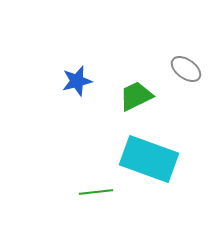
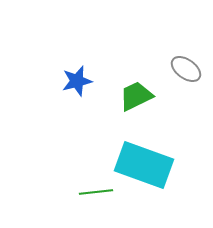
cyan rectangle: moved 5 px left, 6 px down
